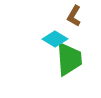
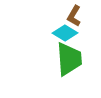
cyan diamond: moved 10 px right, 6 px up
